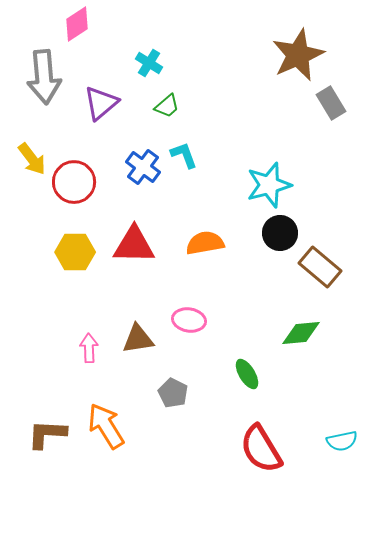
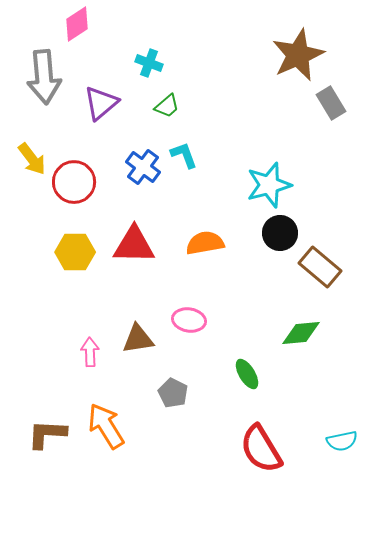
cyan cross: rotated 12 degrees counterclockwise
pink arrow: moved 1 px right, 4 px down
